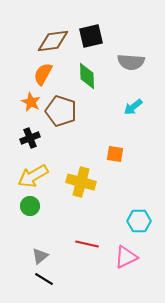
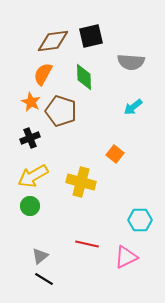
green diamond: moved 3 px left, 1 px down
orange square: rotated 30 degrees clockwise
cyan hexagon: moved 1 px right, 1 px up
